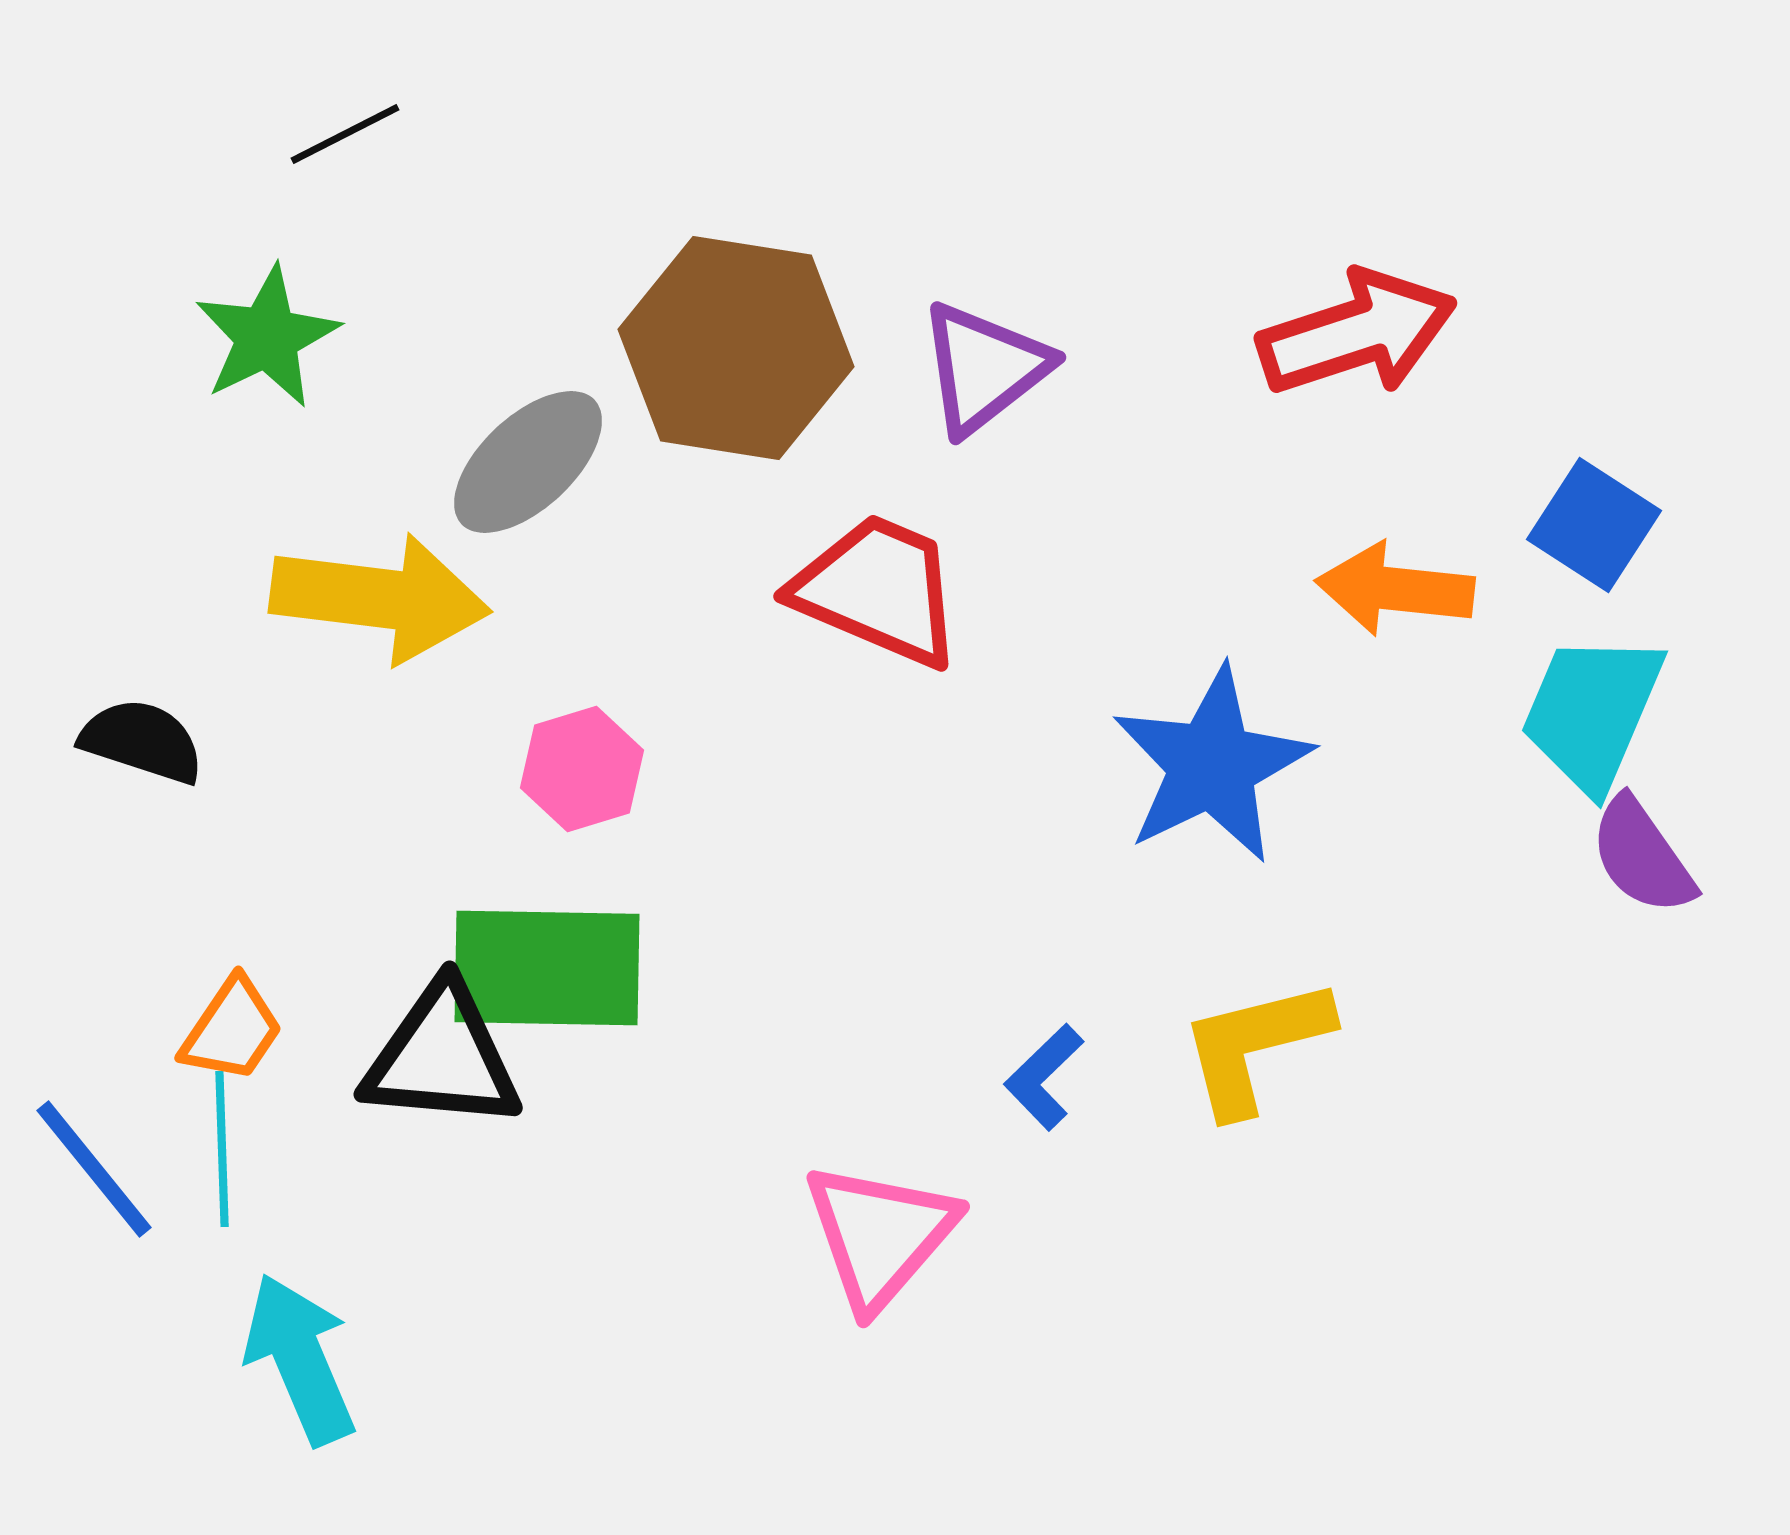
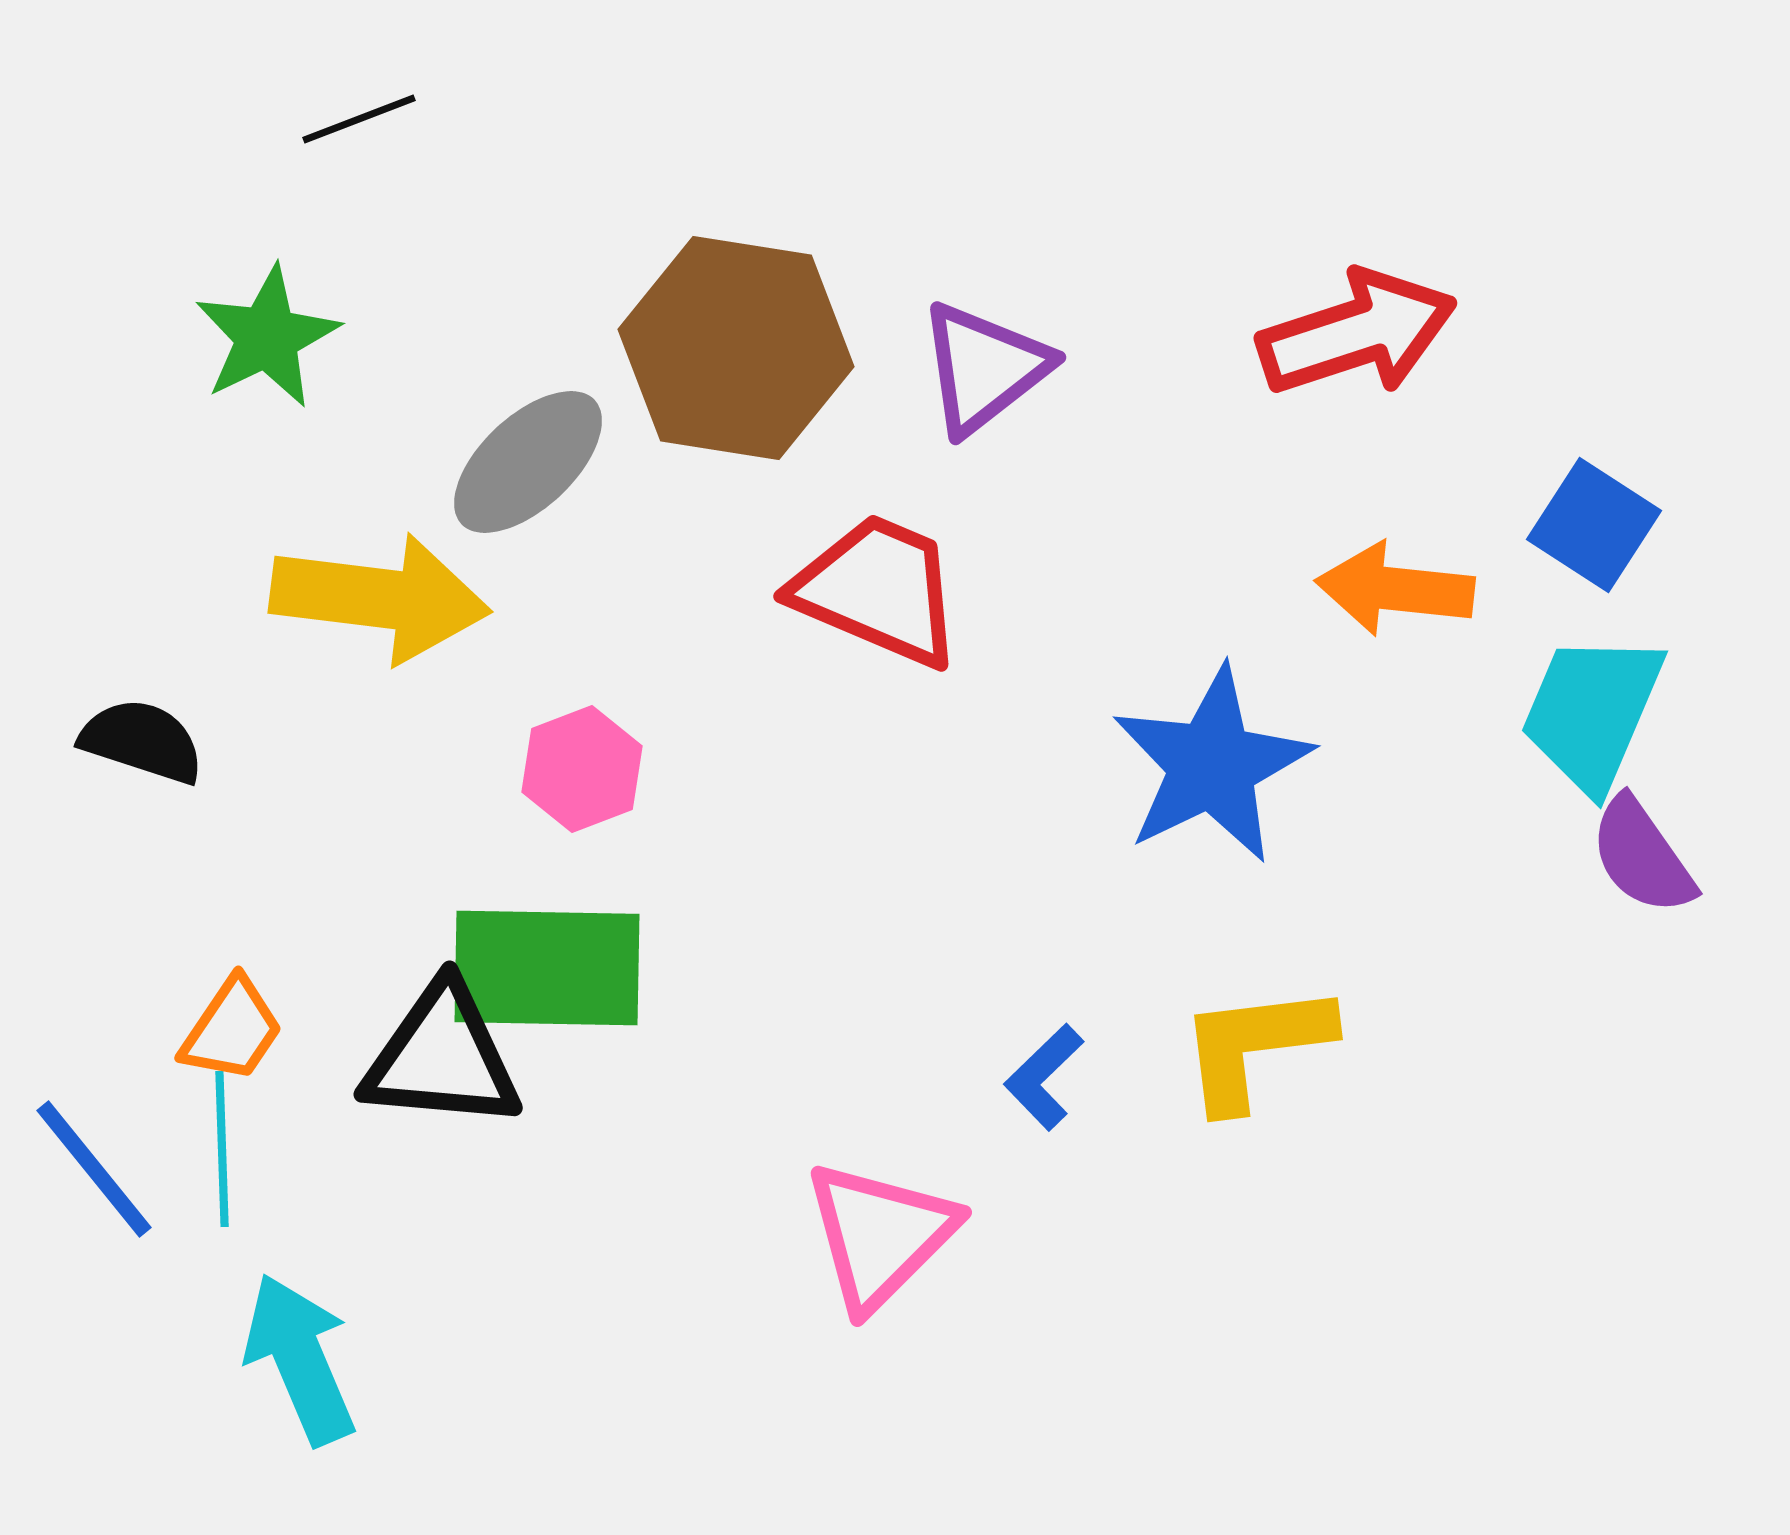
black line: moved 14 px right, 15 px up; rotated 6 degrees clockwise
pink hexagon: rotated 4 degrees counterclockwise
yellow L-shape: rotated 7 degrees clockwise
pink triangle: rotated 4 degrees clockwise
